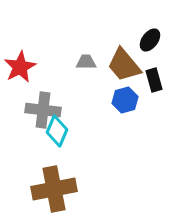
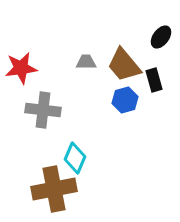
black ellipse: moved 11 px right, 3 px up
red star: moved 1 px right, 1 px down; rotated 20 degrees clockwise
cyan diamond: moved 18 px right, 27 px down
